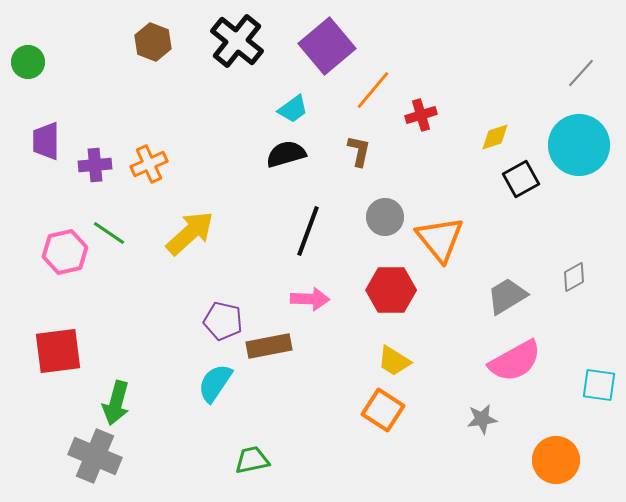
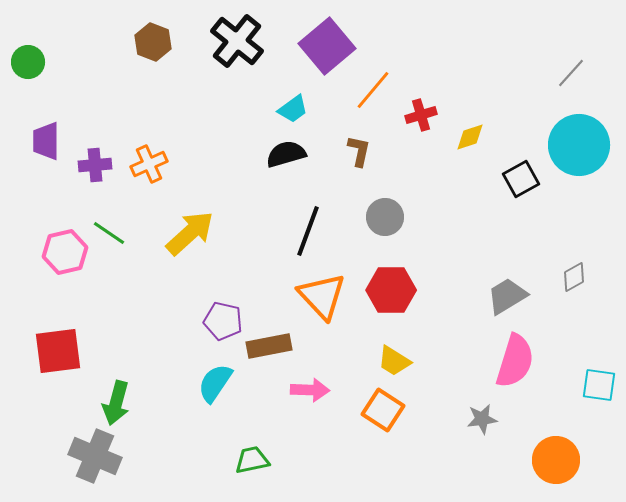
gray line: moved 10 px left
yellow diamond: moved 25 px left
orange triangle: moved 118 px left, 57 px down; rotated 4 degrees counterclockwise
pink arrow: moved 91 px down
pink semicircle: rotated 44 degrees counterclockwise
